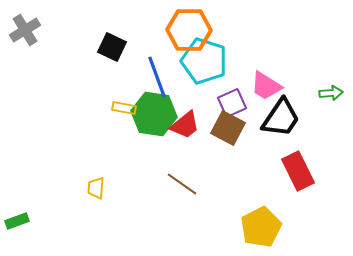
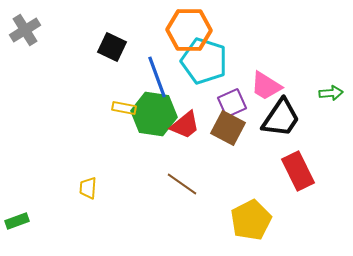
yellow trapezoid: moved 8 px left
yellow pentagon: moved 10 px left, 7 px up
